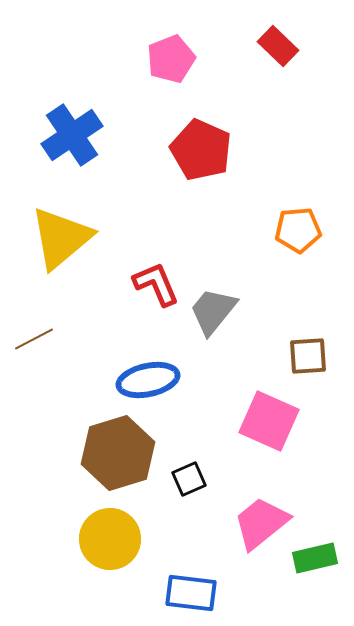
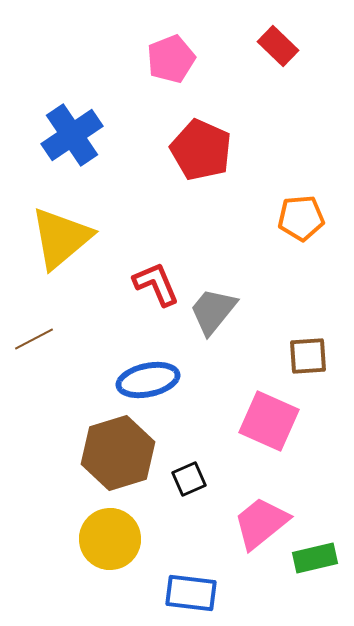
orange pentagon: moved 3 px right, 12 px up
